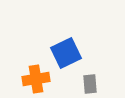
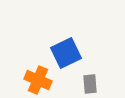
orange cross: moved 2 px right, 1 px down; rotated 32 degrees clockwise
